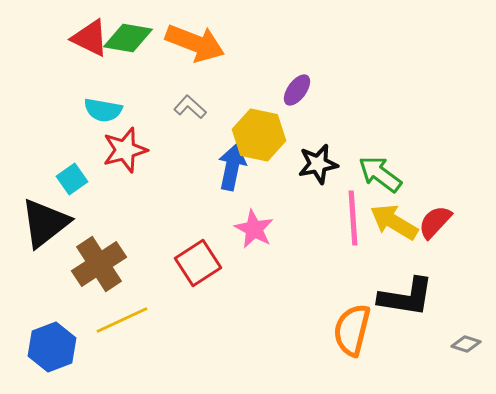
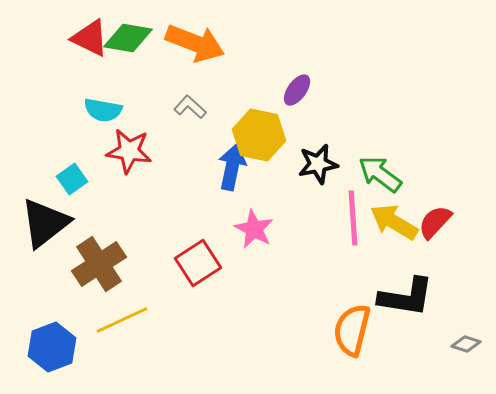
red star: moved 4 px right, 1 px down; rotated 24 degrees clockwise
